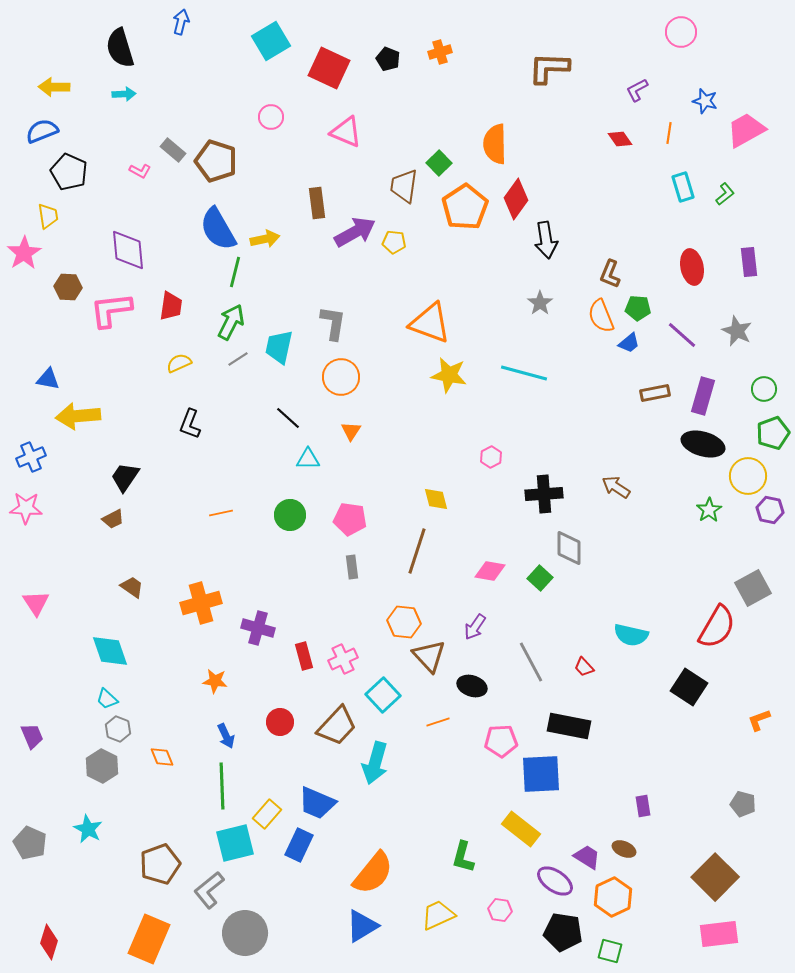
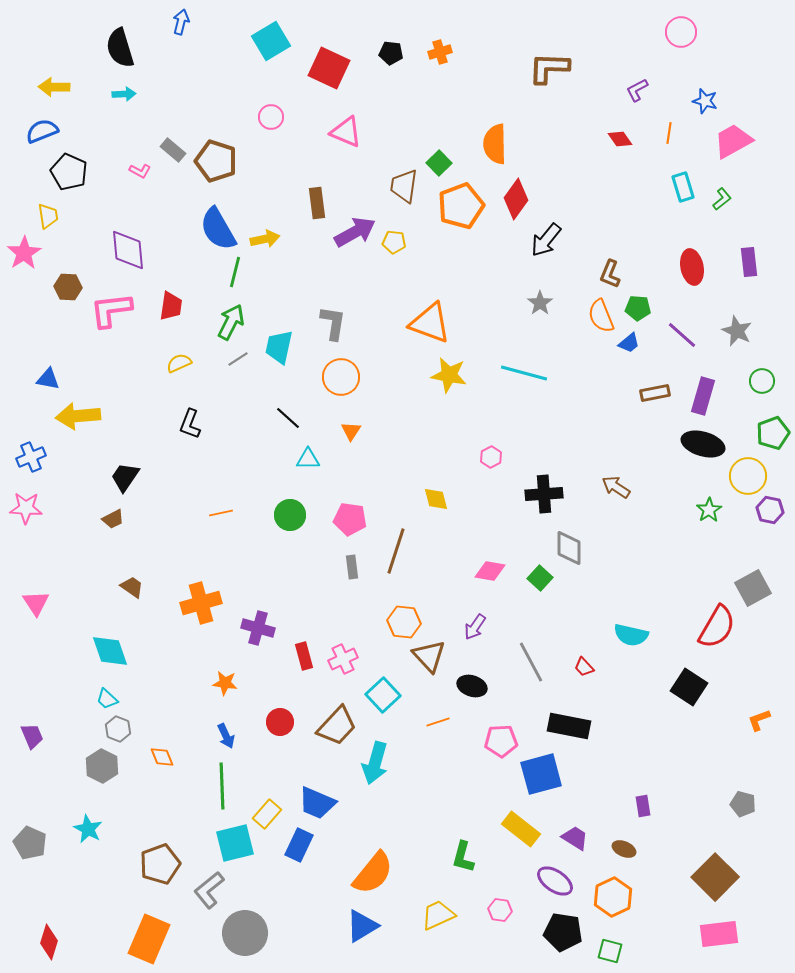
black pentagon at (388, 59): moved 3 px right, 6 px up; rotated 15 degrees counterclockwise
pink trapezoid at (746, 130): moved 13 px left, 11 px down
green L-shape at (725, 194): moved 3 px left, 5 px down
orange pentagon at (465, 207): moved 4 px left, 1 px up; rotated 12 degrees clockwise
black arrow at (546, 240): rotated 48 degrees clockwise
green circle at (764, 389): moved 2 px left, 8 px up
brown line at (417, 551): moved 21 px left
orange star at (215, 681): moved 10 px right, 2 px down
blue square at (541, 774): rotated 12 degrees counterclockwise
purple trapezoid at (587, 857): moved 12 px left, 19 px up
